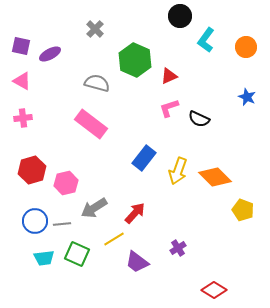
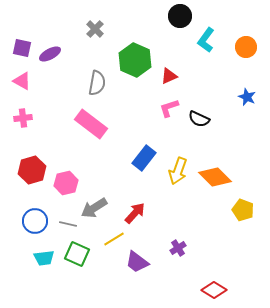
purple square: moved 1 px right, 2 px down
gray semicircle: rotated 85 degrees clockwise
gray line: moved 6 px right; rotated 18 degrees clockwise
